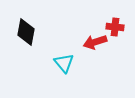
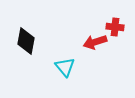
black diamond: moved 9 px down
cyan triangle: moved 1 px right, 4 px down
